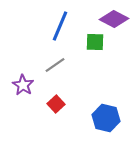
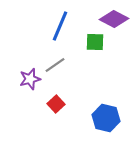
purple star: moved 7 px right, 6 px up; rotated 25 degrees clockwise
